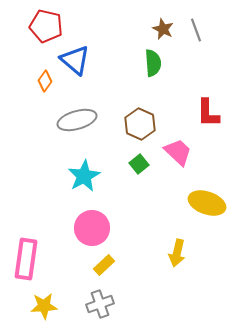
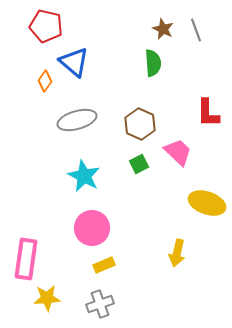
blue triangle: moved 1 px left, 2 px down
green square: rotated 12 degrees clockwise
cyan star: rotated 16 degrees counterclockwise
yellow rectangle: rotated 20 degrees clockwise
yellow star: moved 3 px right, 8 px up
